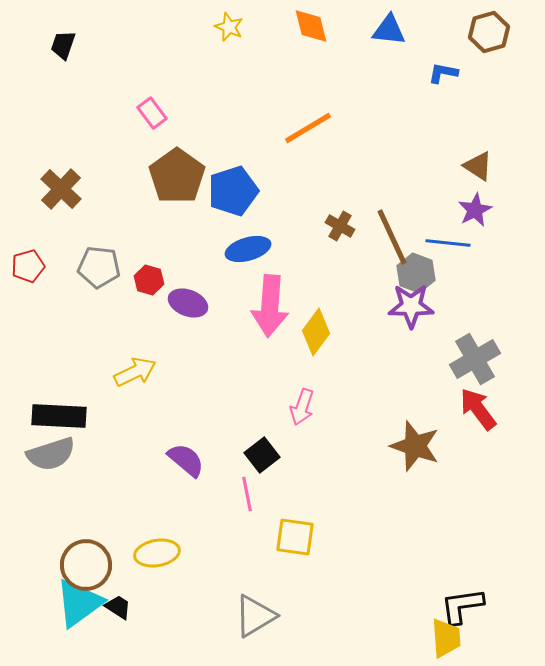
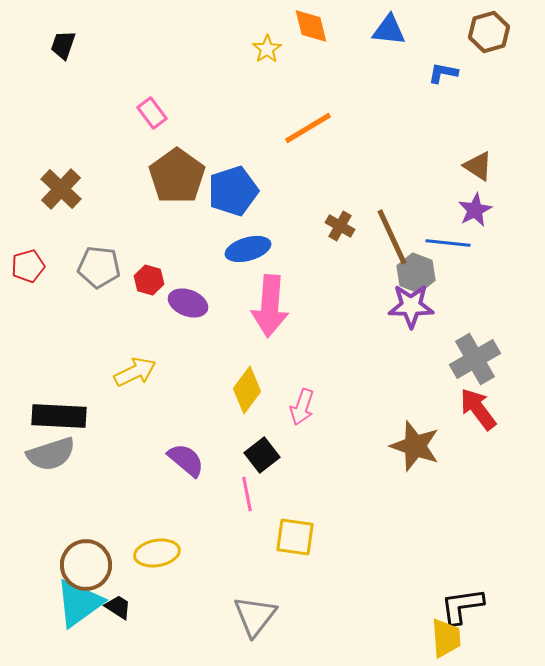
yellow star at (229, 27): moved 38 px right, 22 px down; rotated 16 degrees clockwise
yellow diamond at (316, 332): moved 69 px left, 58 px down
gray triangle at (255, 616): rotated 21 degrees counterclockwise
